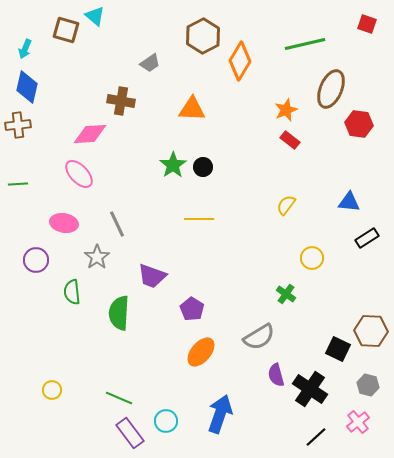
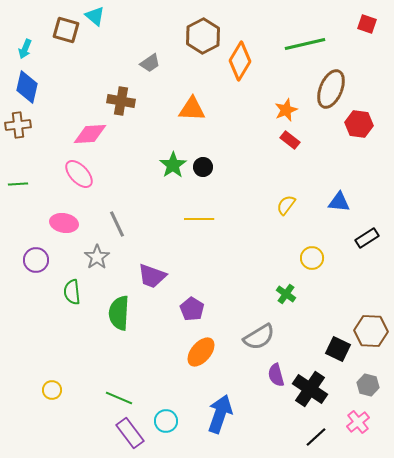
blue triangle at (349, 202): moved 10 px left
